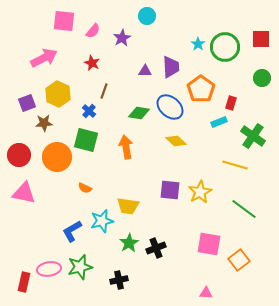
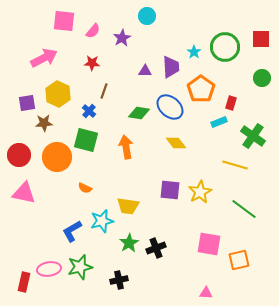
cyan star at (198, 44): moved 4 px left, 8 px down
red star at (92, 63): rotated 21 degrees counterclockwise
purple square at (27, 103): rotated 12 degrees clockwise
yellow diamond at (176, 141): moved 2 px down; rotated 10 degrees clockwise
orange square at (239, 260): rotated 25 degrees clockwise
